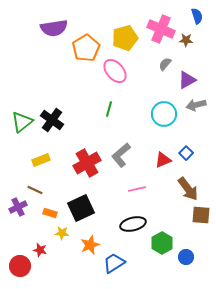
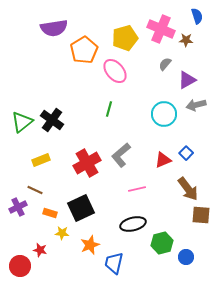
orange pentagon: moved 2 px left, 2 px down
green hexagon: rotated 15 degrees clockwise
blue trapezoid: rotated 45 degrees counterclockwise
